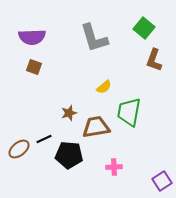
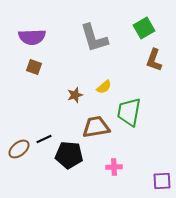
green square: rotated 20 degrees clockwise
brown star: moved 6 px right, 18 px up
purple square: rotated 30 degrees clockwise
